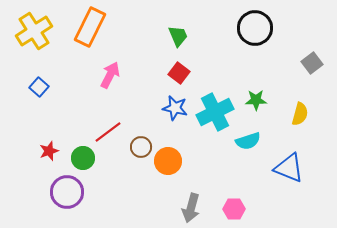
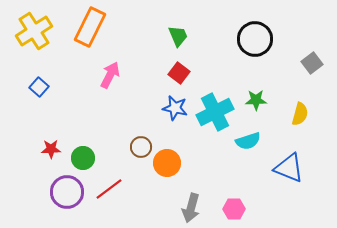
black circle: moved 11 px down
red line: moved 1 px right, 57 px down
red star: moved 2 px right, 2 px up; rotated 18 degrees clockwise
orange circle: moved 1 px left, 2 px down
